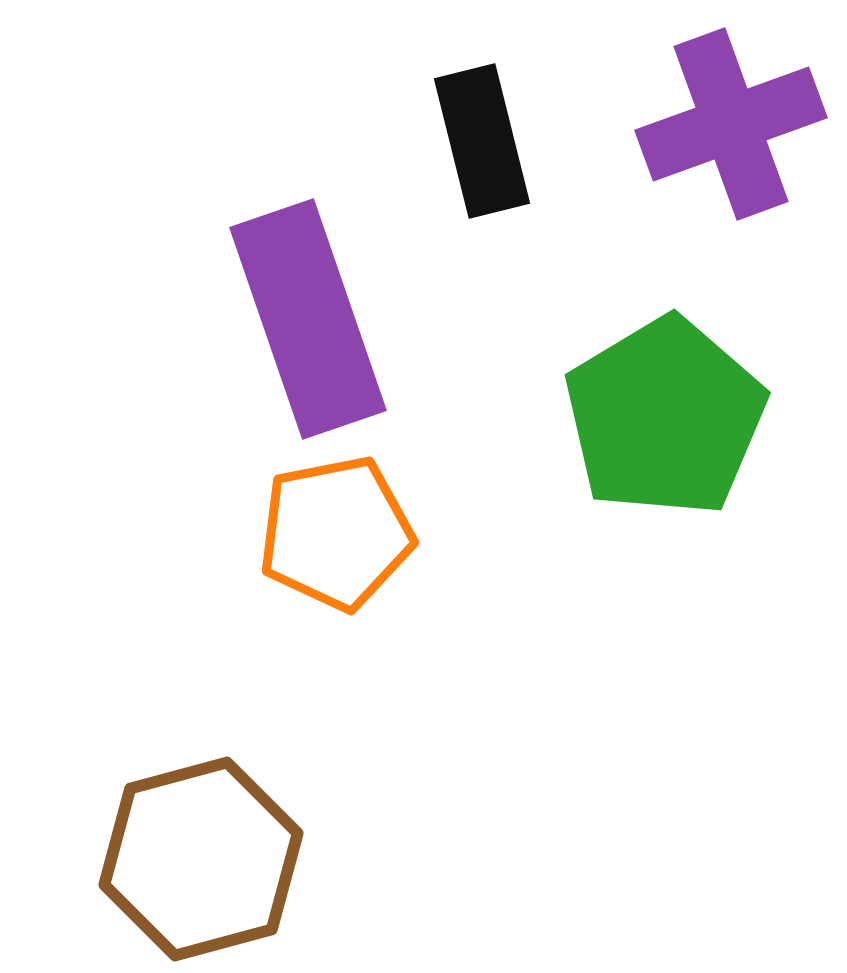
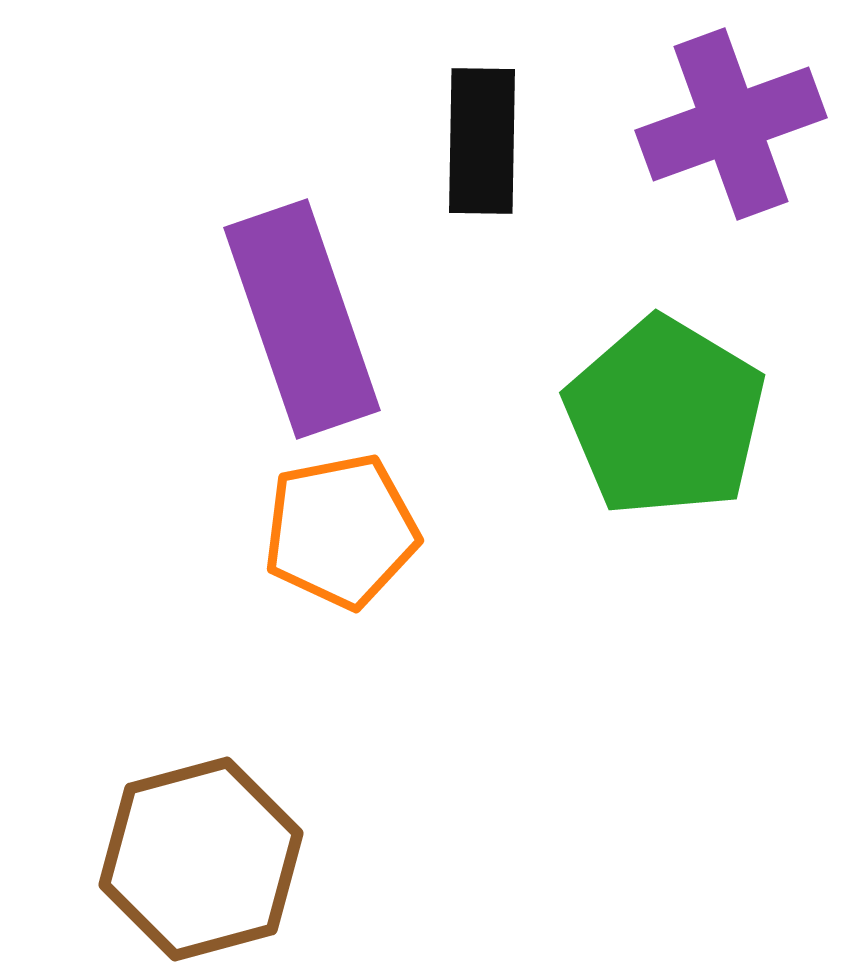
black rectangle: rotated 15 degrees clockwise
purple rectangle: moved 6 px left
green pentagon: rotated 10 degrees counterclockwise
orange pentagon: moved 5 px right, 2 px up
